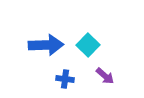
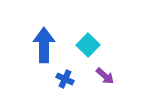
blue arrow: moved 2 px left; rotated 88 degrees counterclockwise
blue cross: rotated 18 degrees clockwise
